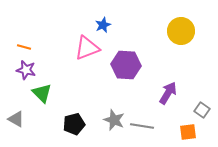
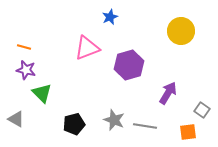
blue star: moved 7 px right, 8 px up
purple hexagon: moved 3 px right; rotated 20 degrees counterclockwise
gray line: moved 3 px right
